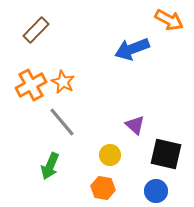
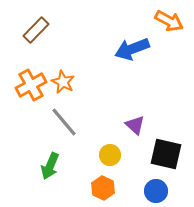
orange arrow: moved 1 px down
gray line: moved 2 px right
orange hexagon: rotated 15 degrees clockwise
